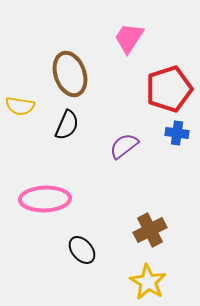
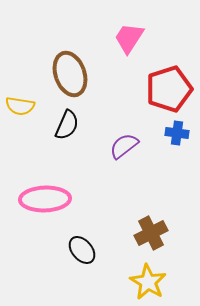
brown cross: moved 1 px right, 3 px down
